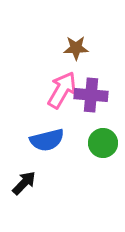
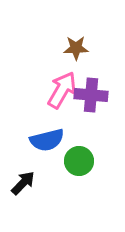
green circle: moved 24 px left, 18 px down
black arrow: moved 1 px left
